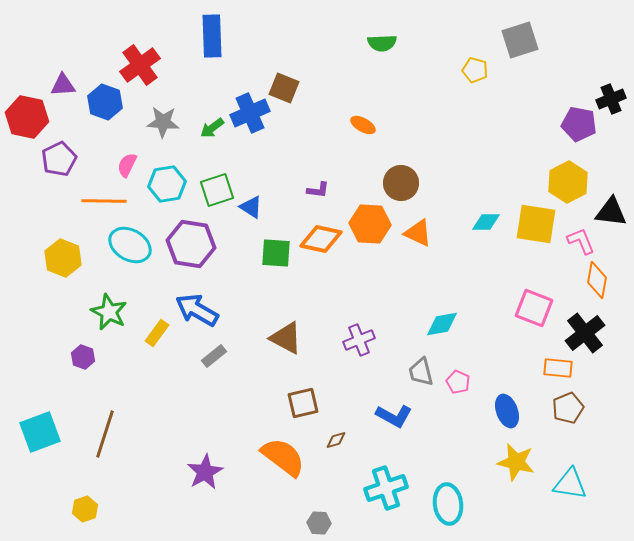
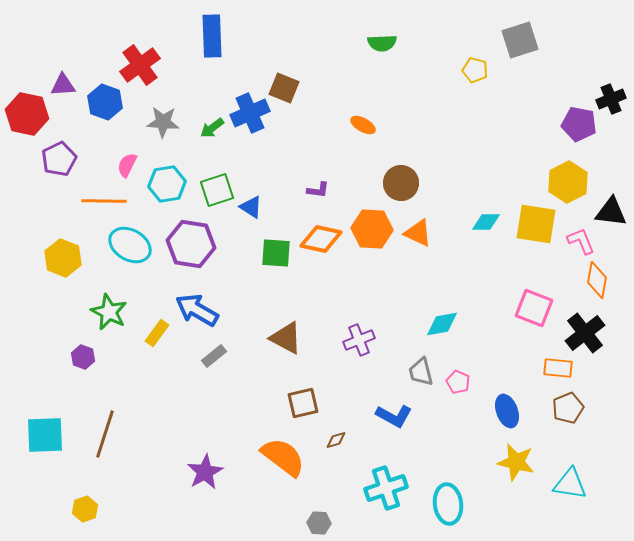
red hexagon at (27, 117): moved 3 px up
orange hexagon at (370, 224): moved 2 px right, 5 px down
cyan square at (40, 432): moved 5 px right, 3 px down; rotated 18 degrees clockwise
